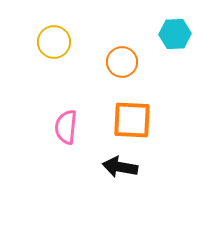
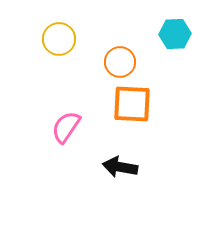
yellow circle: moved 5 px right, 3 px up
orange circle: moved 2 px left
orange square: moved 16 px up
pink semicircle: rotated 28 degrees clockwise
